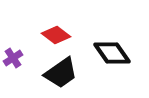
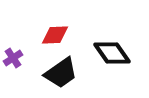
red diamond: moved 1 px left; rotated 40 degrees counterclockwise
